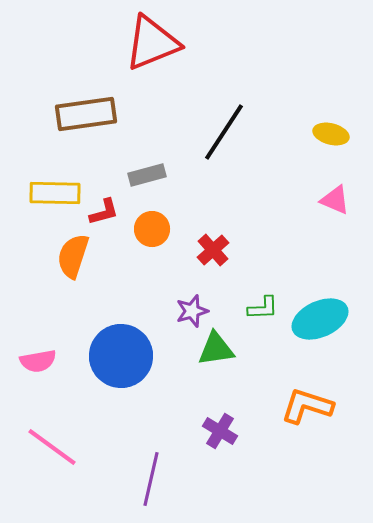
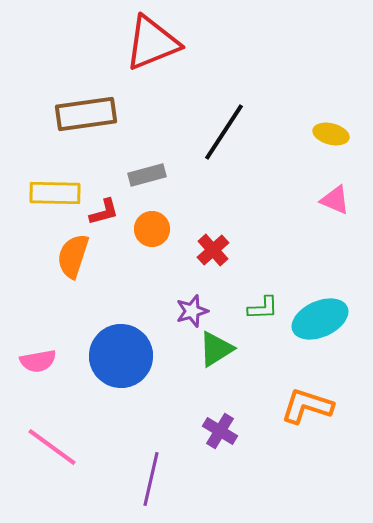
green triangle: rotated 24 degrees counterclockwise
